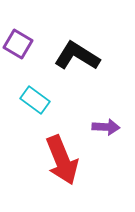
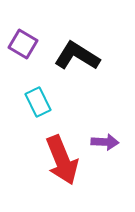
purple square: moved 5 px right
cyan rectangle: moved 3 px right, 2 px down; rotated 28 degrees clockwise
purple arrow: moved 1 px left, 15 px down
